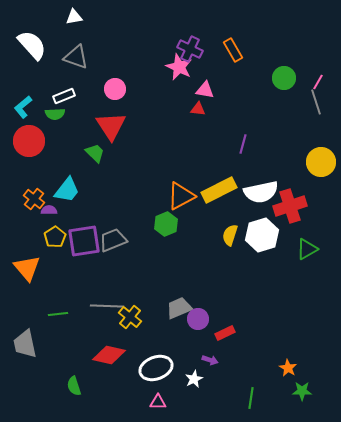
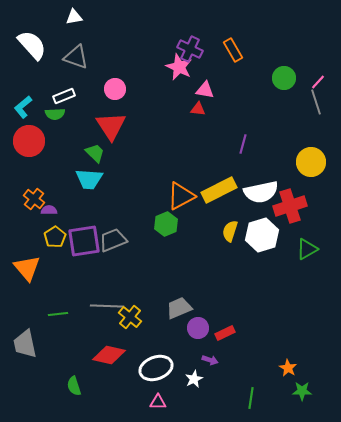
pink line at (318, 82): rotated 14 degrees clockwise
yellow circle at (321, 162): moved 10 px left
cyan trapezoid at (67, 190): moved 22 px right, 11 px up; rotated 56 degrees clockwise
yellow semicircle at (230, 235): moved 4 px up
purple circle at (198, 319): moved 9 px down
